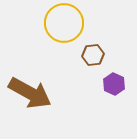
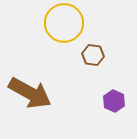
brown hexagon: rotated 15 degrees clockwise
purple hexagon: moved 17 px down
